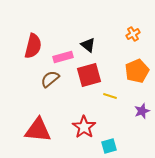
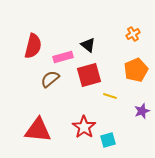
orange pentagon: moved 1 px left, 1 px up
cyan square: moved 1 px left, 6 px up
